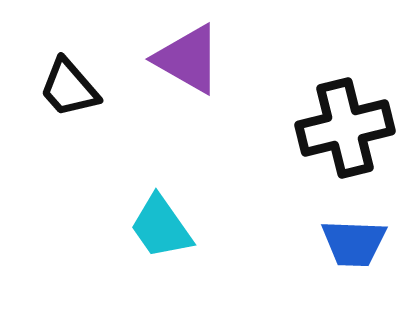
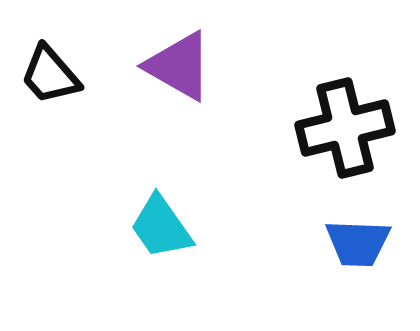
purple triangle: moved 9 px left, 7 px down
black trapezoid: moved 19 px left, 13 px up
blue trapezoid: moved 4 px right
